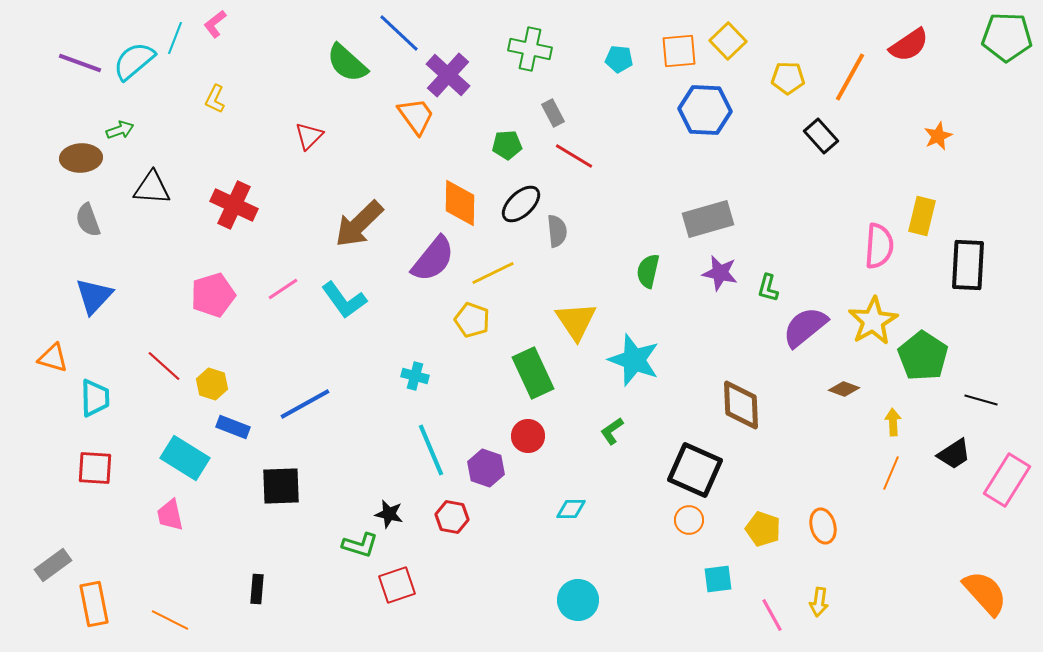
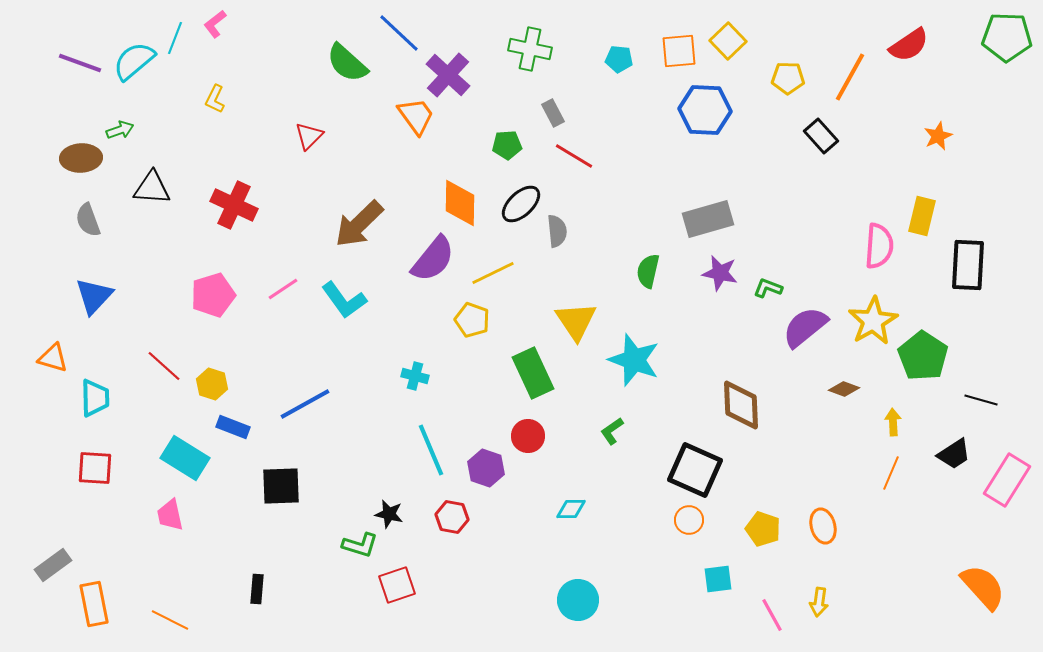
green L-shape at (768, 288): rotated 96 degrees clockwise
orange semicircle at (985, 593): moved 2 px left, 6 px up
